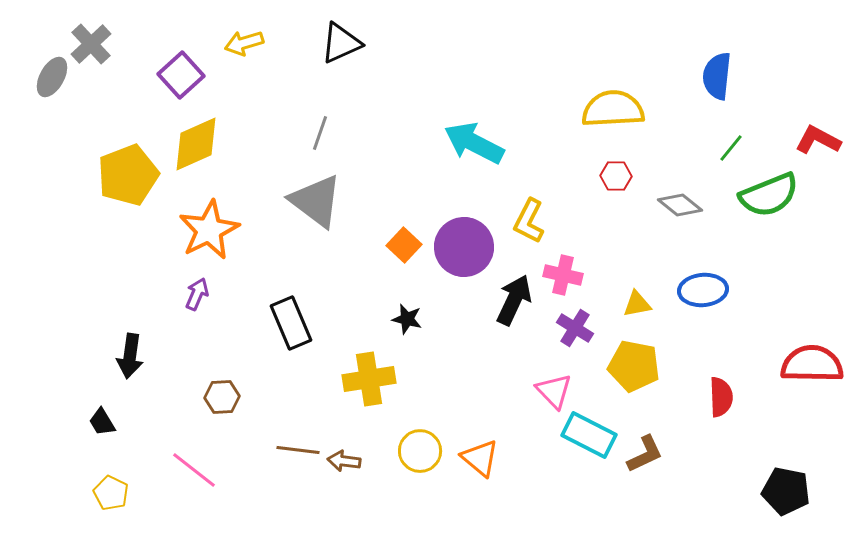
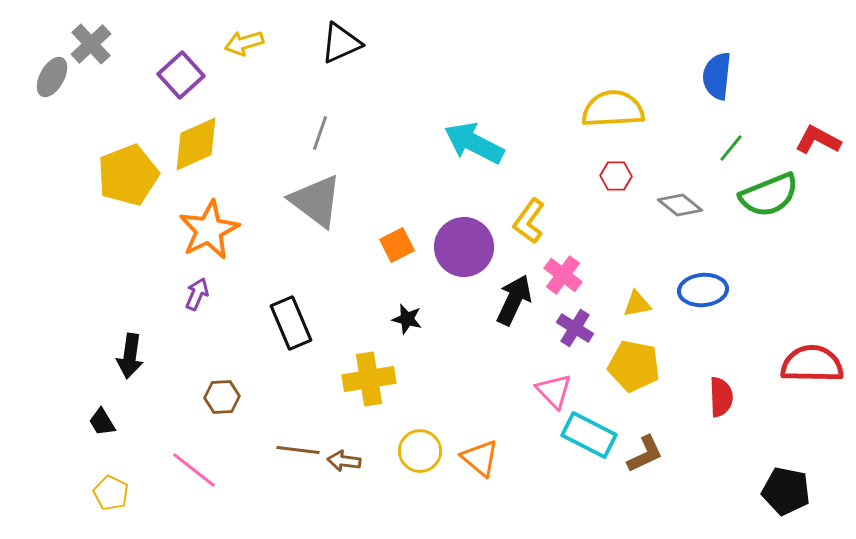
yellow L-shape at (529, 221): rotated 9 degrees clockwise
orange square at (404, 245): moved 7 px left; rotated 20 degrees clockwise
pink cross at (563, 275): rotated 24 degrees clockwise
